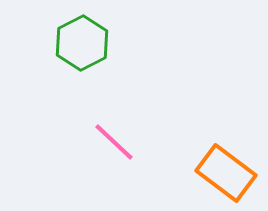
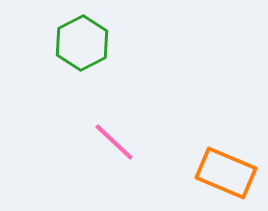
orange rectangle: rotated 14 degrees counterclockwise
